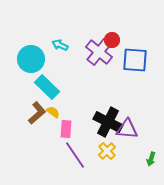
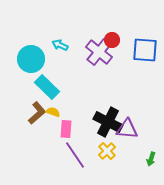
blue square: moved 10 px right, 10 px up
yellow semicircle: rotated 16 degrees counterclockwise
